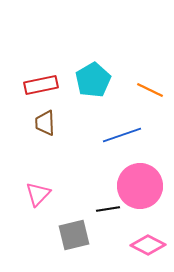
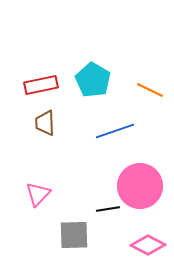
cyan pentagon: rotated 12 degrees counterclockwise
blue line: moved 7 px left, 4 px up
gray square: rotated 12 degrees clockwise
